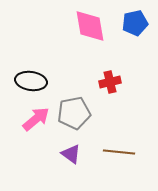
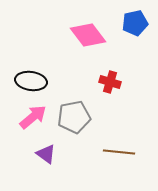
pink diamond: moved 2 px left, 9 px down; rotated 27 degrees counterclockwise
red cross: rotated 30 degrees clockwise
gray pentagon: moved 4 px down
pink arrow: moved 3 px left, 2 px up
purple triangle: moved 25 px left
